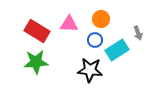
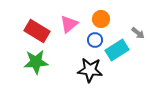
pink triangle: rotated 42 degrees counterclockwise
gray arrow: rotated 32 degrees counterclockwise
